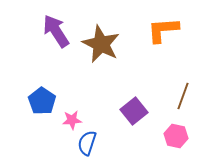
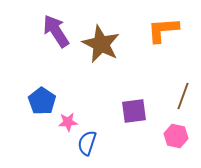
purple square: rotated 32 degrees clockwise
pink star: moved 4 px left, 2 px down
